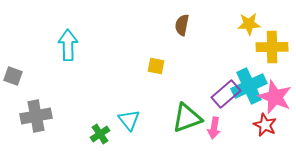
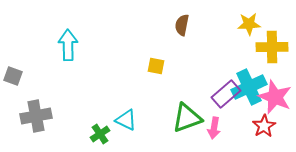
cyan cross: moved 1 px down
cyan triangle: moved 3 px left; rotated 25 degrees counterclockwise
red star: moved 1 px left, 1 px down; rotated 15 degrees clockwise
